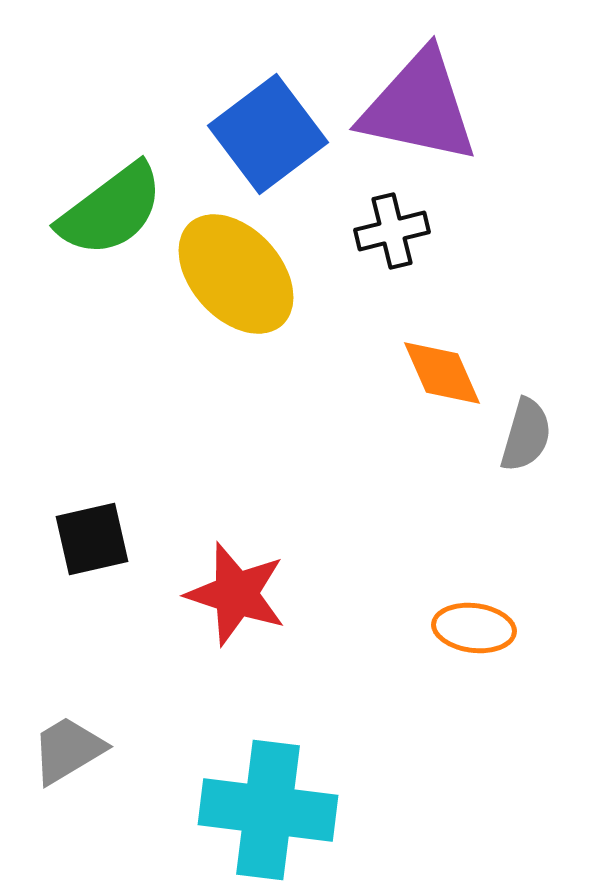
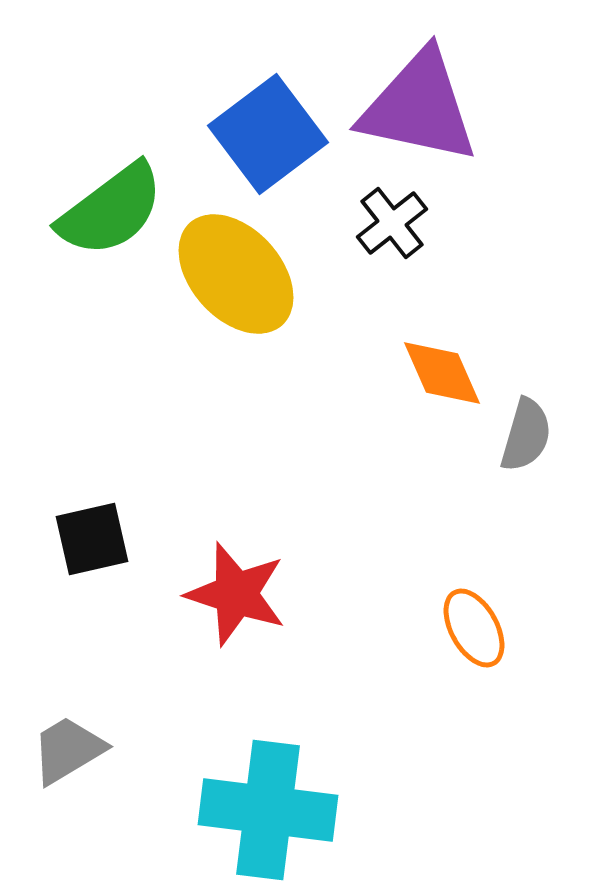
black cross: moved 8 px up; rotated 24 degrees counterclockwise
orange ellipse: rotated 54 degrees clockwise
